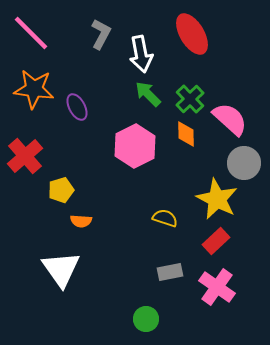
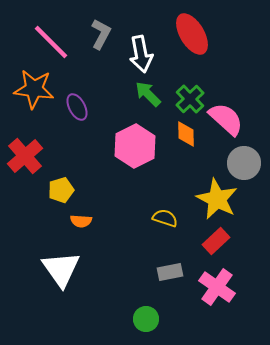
pink line: moved 20 px right, 9 px down
pink semicircle: moved 4 px left
